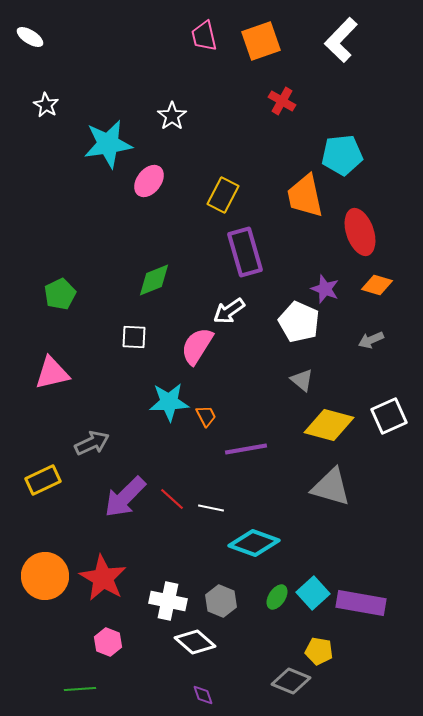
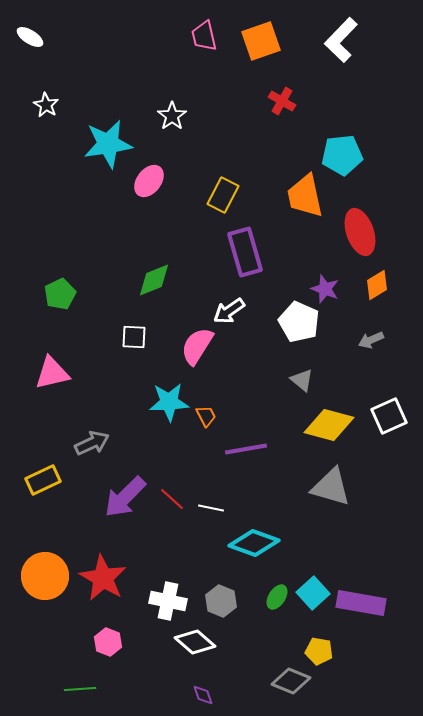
orange diamond at (377, 285): rotated 48 degrees counterclockwise
